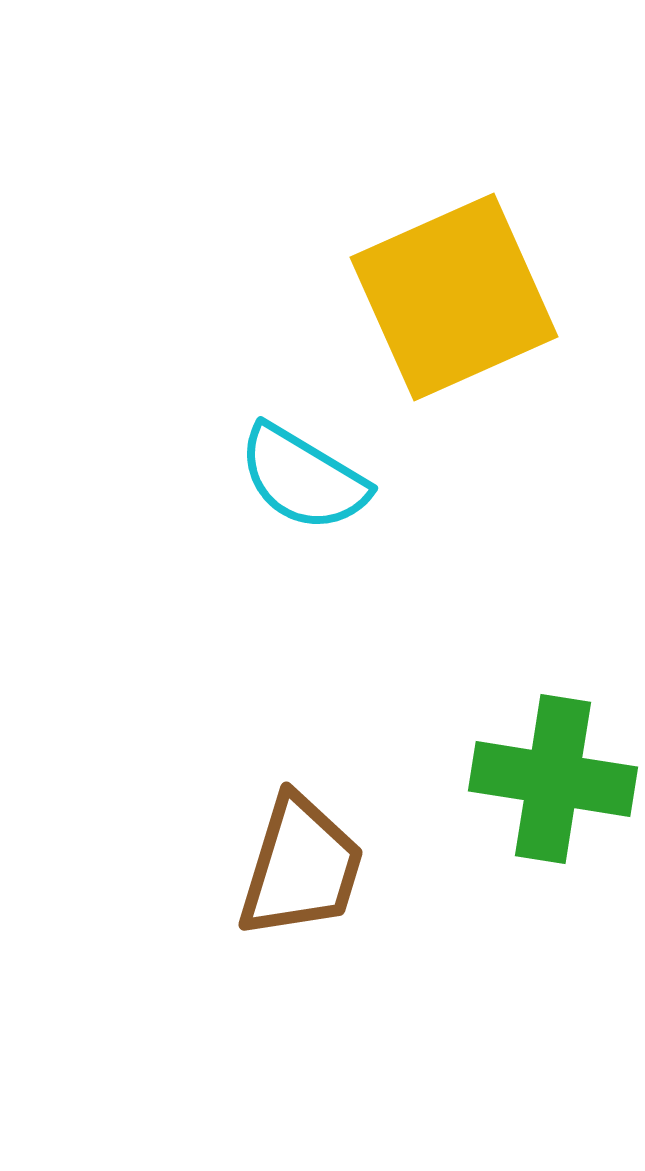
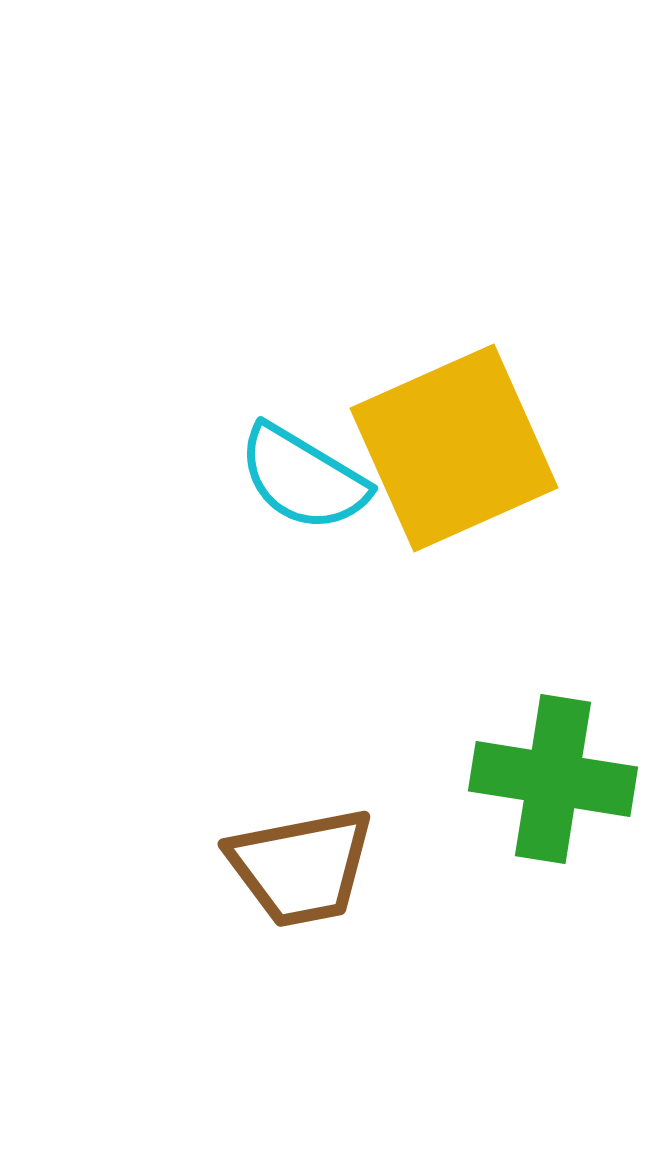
yellow square: moved 151 px down
brown trapezoid: rotated 62 degrees clockwise
